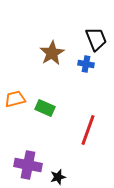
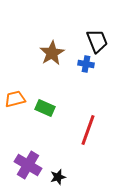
black trapezoid: moved 1 px right, 2 px down
purple cross: rotated 20 degrees clockwise
